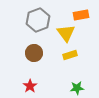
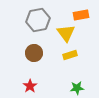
gray hexagon: rotated 10 degrees clockwise
